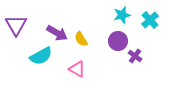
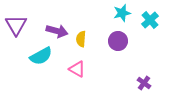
cyan star: moved 2 px up
purple arrow: moved 2 px up; rotated 15 degrees counterclockwise
yellow semicircle: rotated 35 degrees clockwise
purple cross: moved 9 px right, 27 px down
